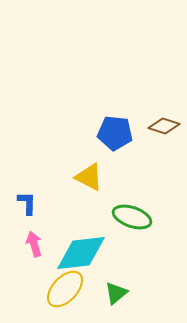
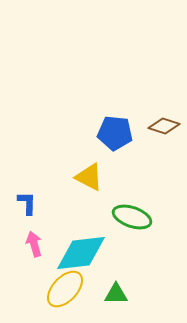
green triangle: moved 1 px down; rotated 40 degrees clockwise
